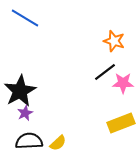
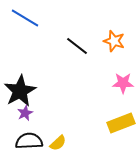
black line: moved 28 px left, 26 px up; rotated 75 degrees clockwise
